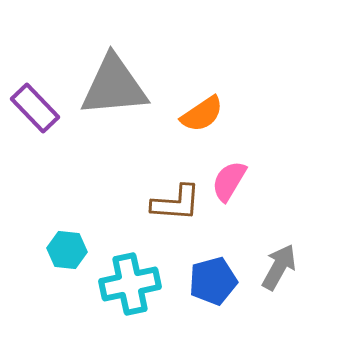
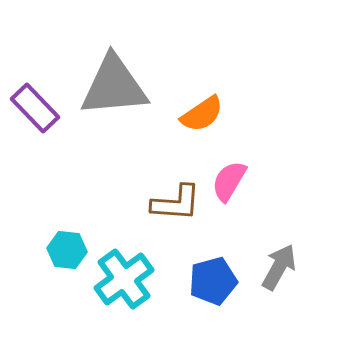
cyan cross: moved 6 px left, 5 px up; rotated 24 degrees counterclockwise
